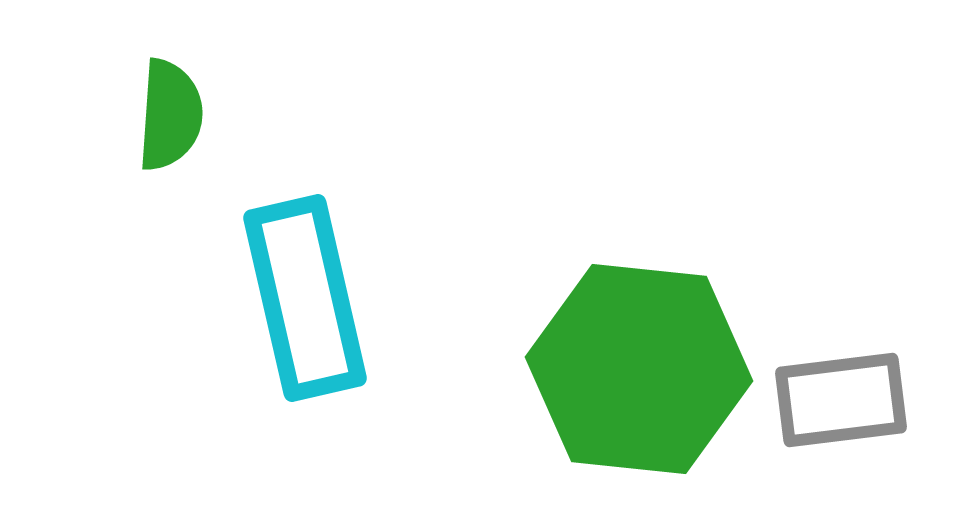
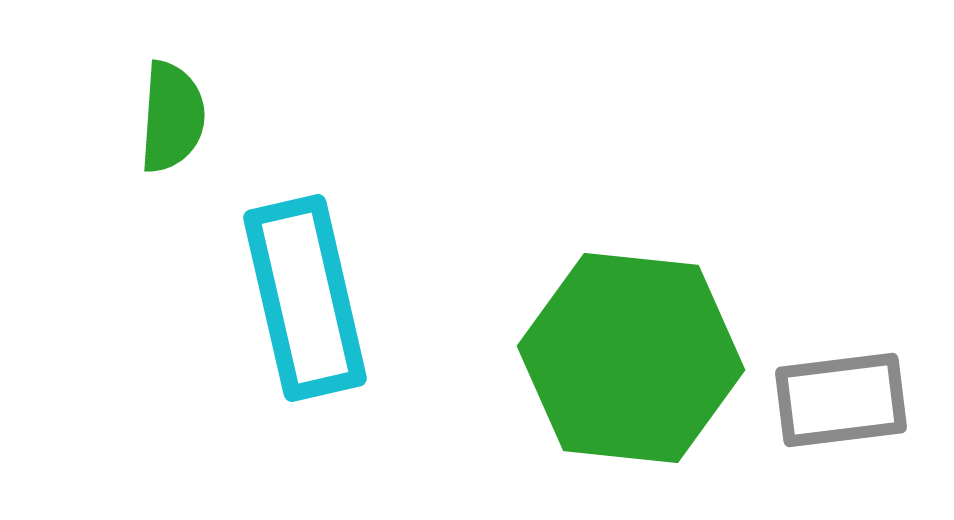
green semicircle: moved 2 px right, 2 px down
green hexagon: moved 8 px left, 11 px up
